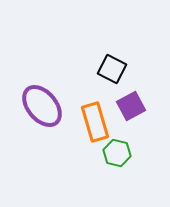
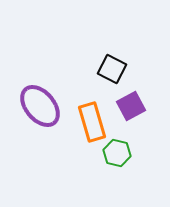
purple ellipse: moved 2 px left
orange rectangle: moved 3 px left
